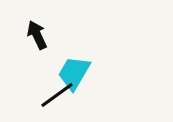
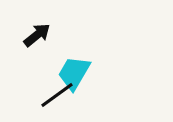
black arrow: rotated 76 degrees clockwise
